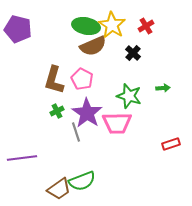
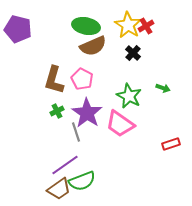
yellow star: moved 16 px right
green arrow: rotated 24 degrees clockwise
green star: rotated 10 degrees clockwise
pink trapezoid: moved 3 px right, 1 px down; rotated 36 degrees clockwise
purple line: moved 43 px right, 7 px down; rotated 28 degrees counterclockwise
